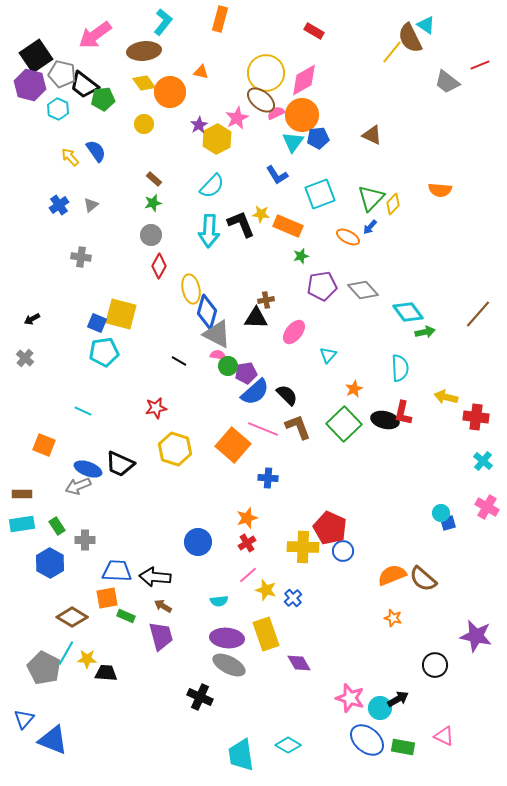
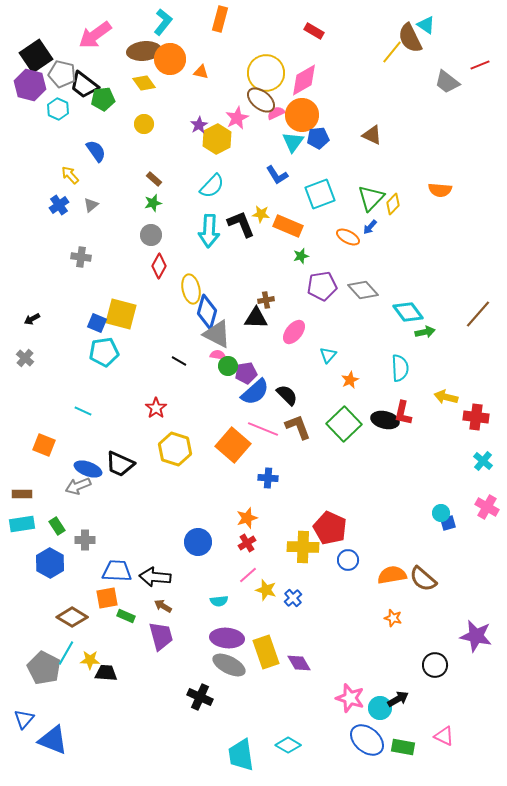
orange circle at (170, 92): moved 33 px up
yellow arrow at (70, 157): moved 18 px down
orange star at (354, 389): moved 4 px left, 9 px up
red star at (156, 408): rotated 25 degrees counterclockwise
blue circle at (343, 551): moved 5 px right, 9 px down
orange semicircle at (392, 575): rotated 12 degrees clockwise
yellow rectangle at (266, 634): moved 18 px down
yellow star at (87, 659): moved 3 px right, 1 px down
